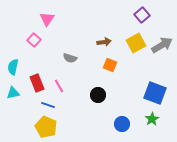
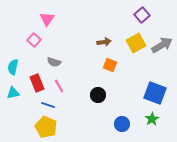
gray semicircle: moved 16 px left, 4 px down
